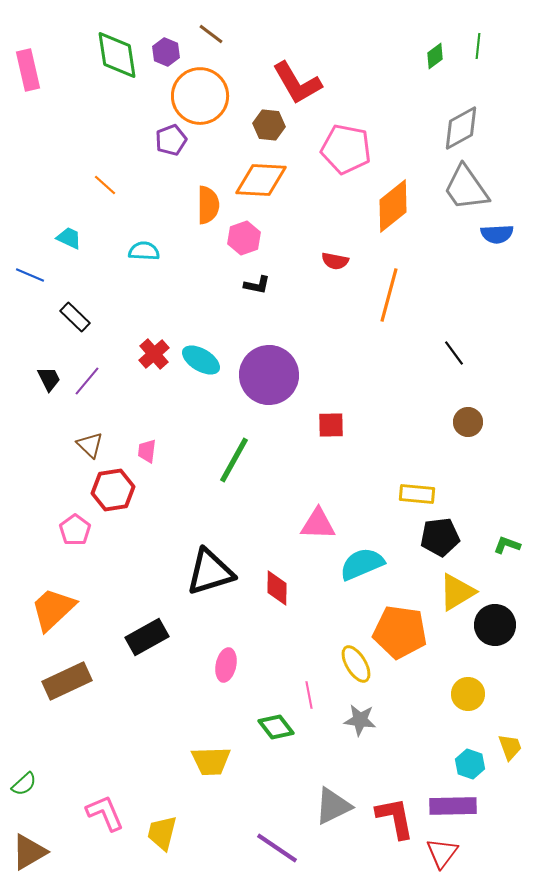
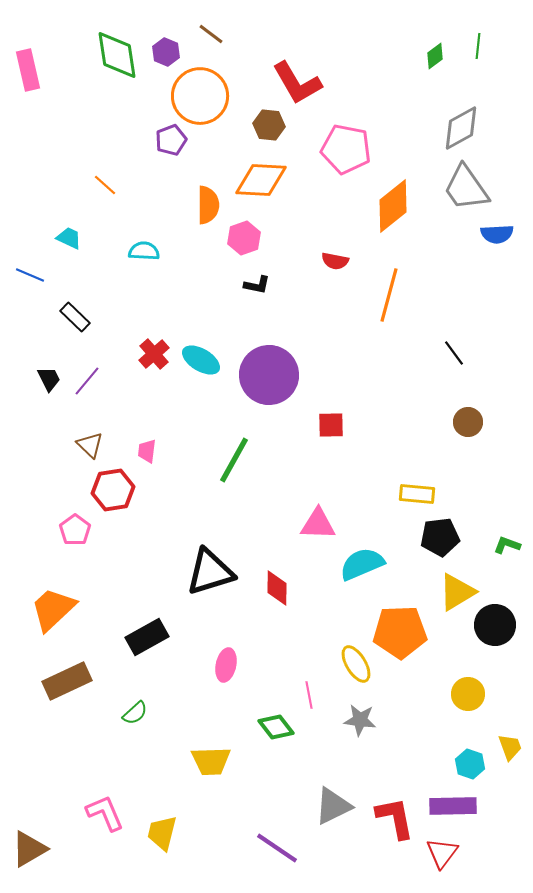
orange pentagon at (400, 632): rotated 10 degrees counterclockwise
green semicircle at (24, 784): moved 111 px right, 71 px up
brown triangle at (29, 852): moved 3 px up
